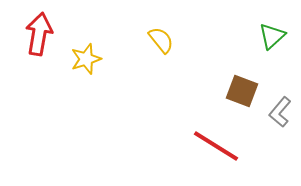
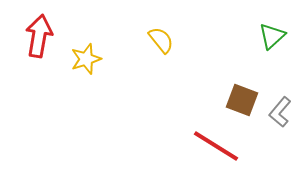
red arrow: moved 2 px down
brown square: moved 9 px down
